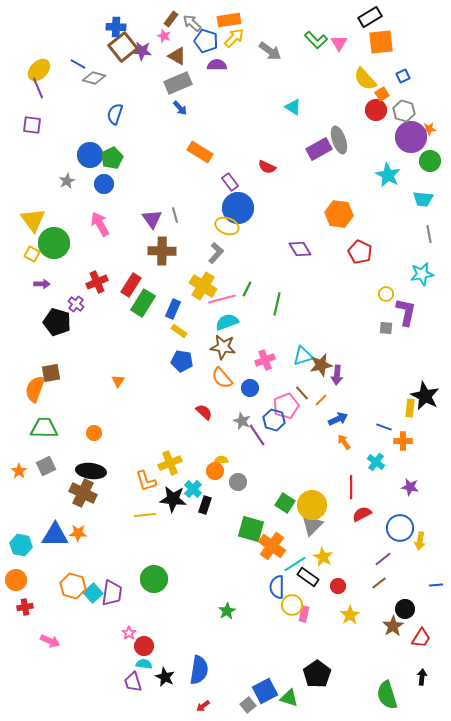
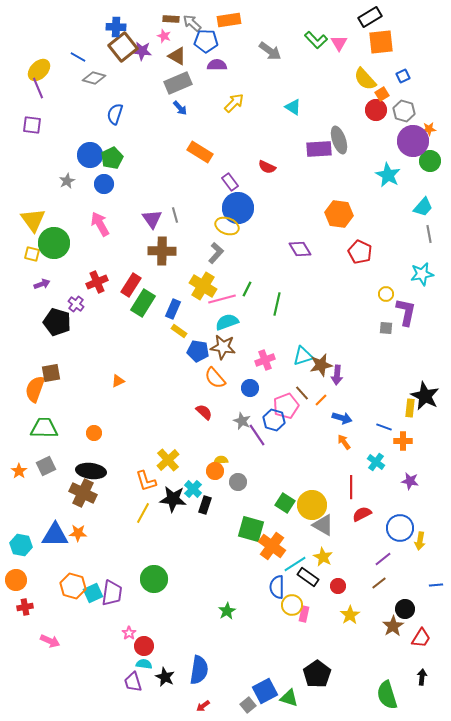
brown rectangle at (171, 19): rotated 56 degrees clockwise
yellow arrow at (234, 38): moved 65 px down
blue pentagon at (206, 41): rotated 15 degrees counterclockwise
blue line at (78, 64): moved 7 px up
purple circle at (411, 137): moved 2 px right, 4 px down
purple rectangle at (319, 149): rotated 25 degrees clockwise
cyan trapezoid at (423, 199): moved 8 px down; rotated 55 degrees counterclockwise
yellow square at (32, 254): rotated 14 degrees counterclockwise
purple arrow at (42, 284): rotated 21 degrees counterclockwise
blue pentagon at (182, 361): moved 16 px right, 10 px up
orange semicircle at (222, 378): moved 7 px left
orange triangle at (118, 381): rotated 32 degrees clockwise
blue arrow at (338, 419): moved 4 px right, 1 px up; rotated 42 degrees clockwise
yellow cross at (170, 463): moved 2 px left, 3 px up; rotated 20 degrees counterclockwise
purple star at (410, 487): moved 6 px up
yellow line at (145, 515): moved 2 px left, 2 px up; rotated 55 degrees counterclockwise
gray triangle at (312, 525): moved 11 px right; rotated 45 degrees counterclockwise
cyan square at (93, 593): rotated 18 degrees clockwise
